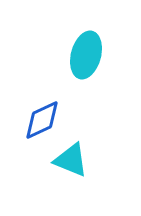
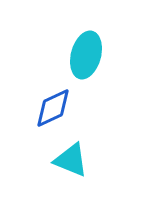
blue diamond: moved 11 px right, 12 px up
